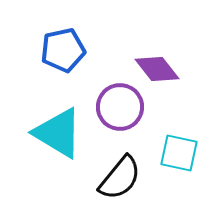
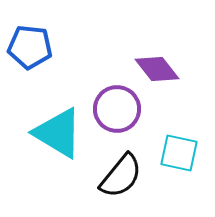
blue pentagon: moved 33 px left, 3 px up; rotated 18 degrees clockwise
purple circle: moved 3 px left, 2 px down
black semicircle: moved 1 px right, 2 px up
